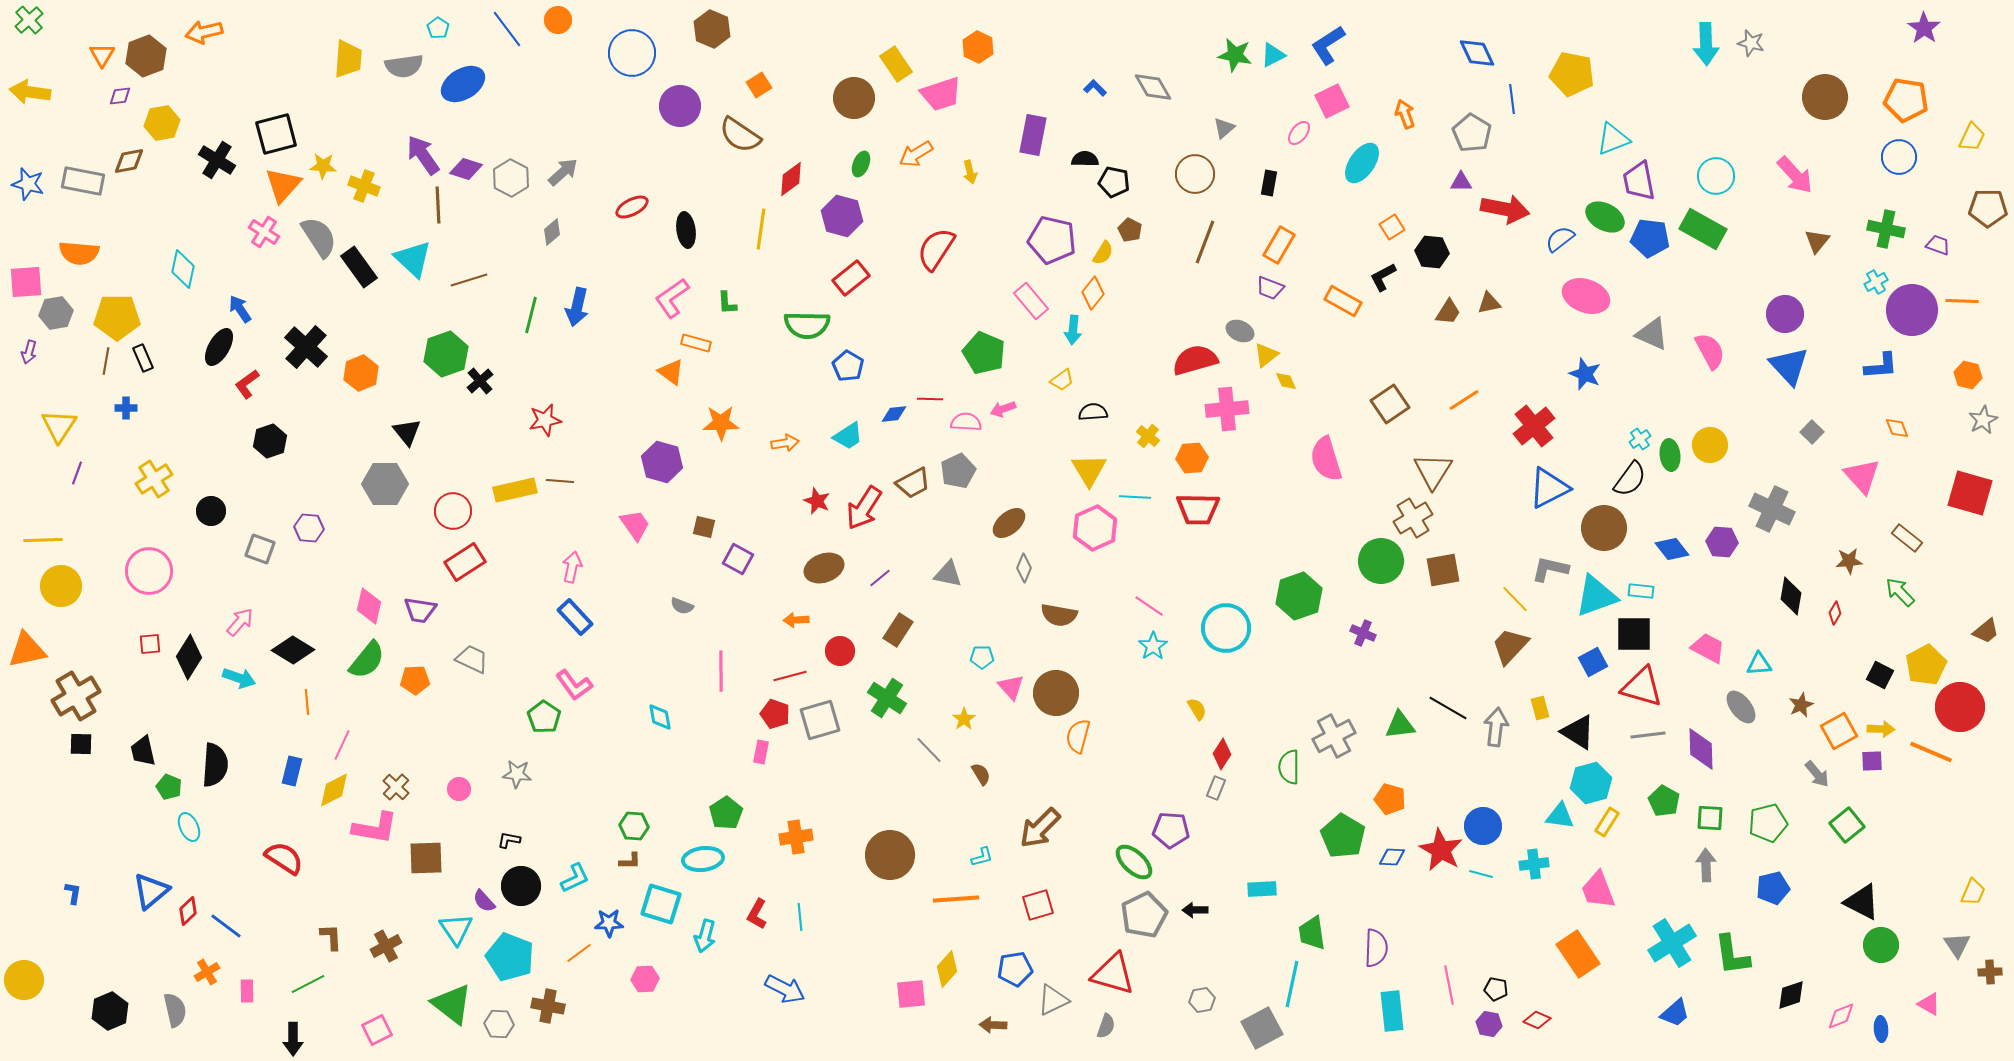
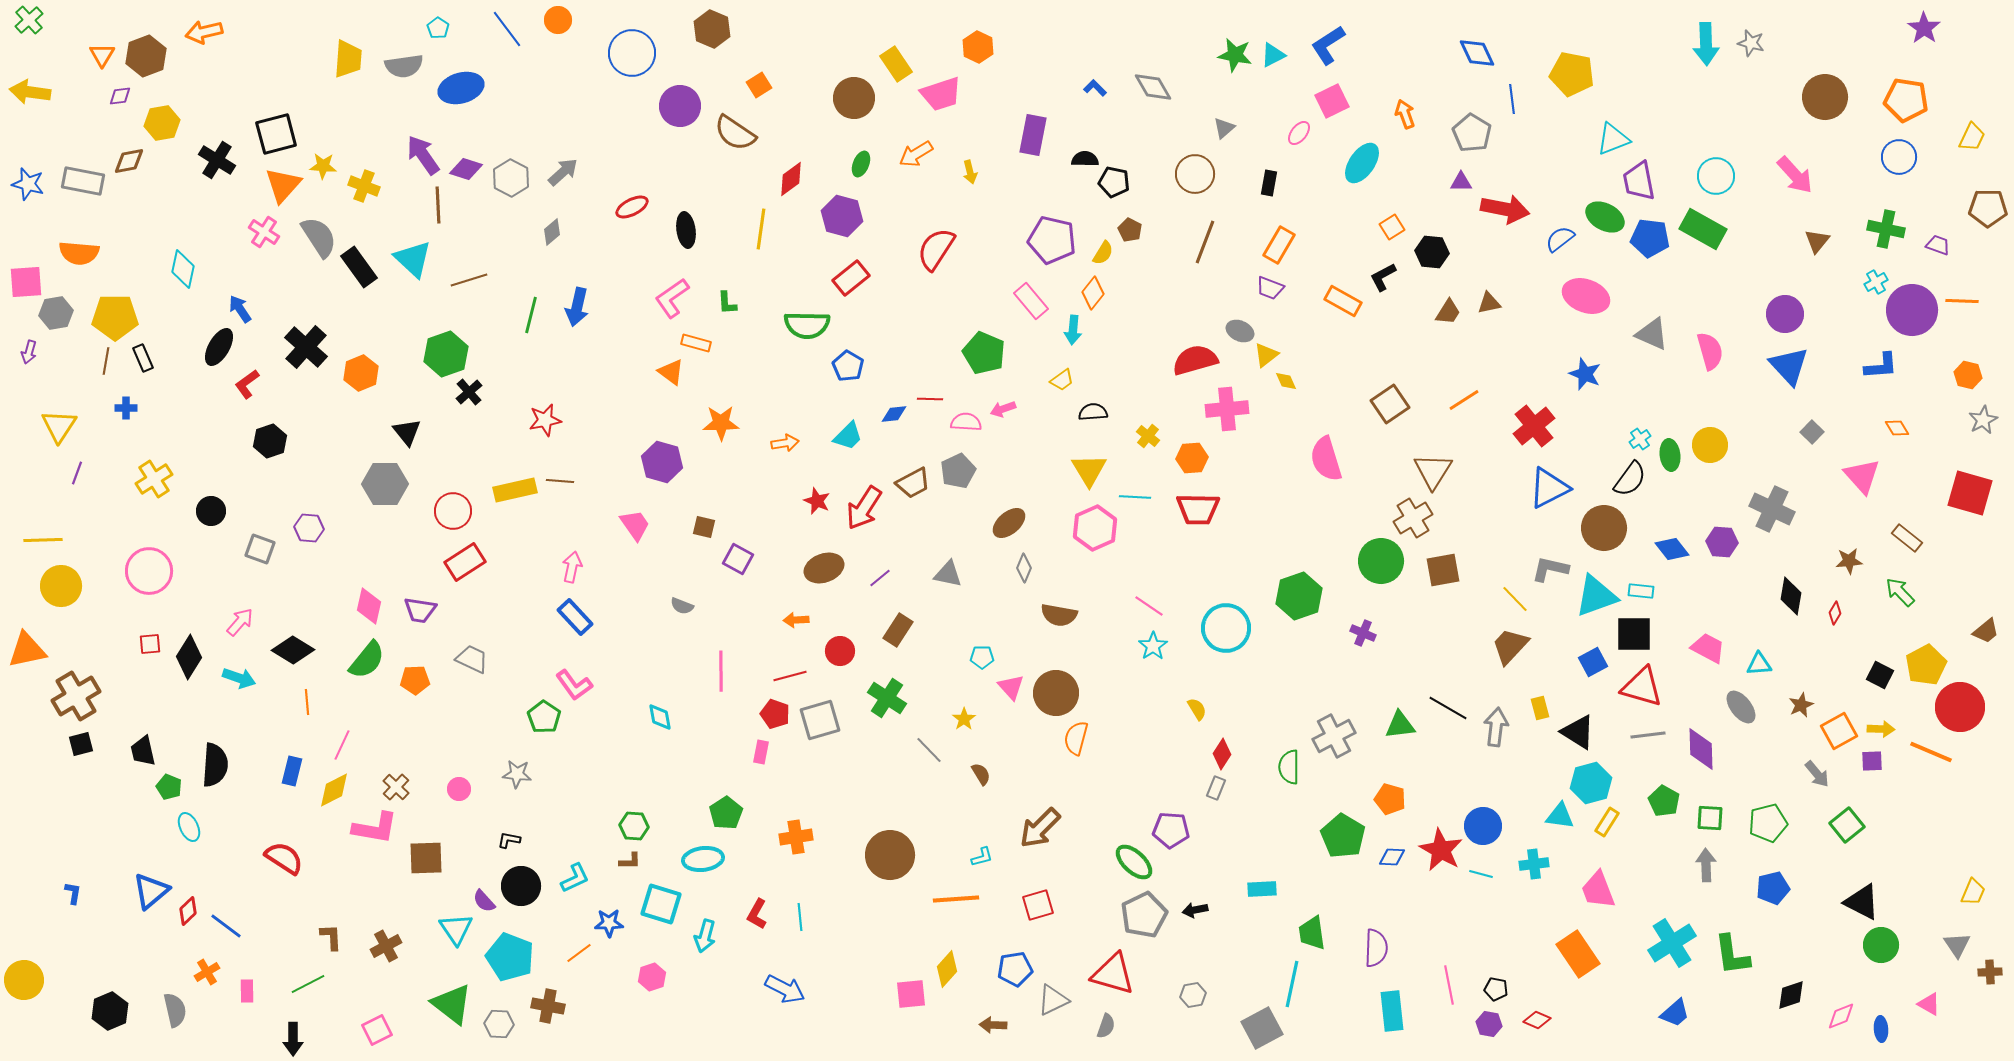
blue ellipse at (463, 84): moved 2 px left, 4 px down; rotated 15 degrees clockwise
brown semicircle at (740, 135): moved 5 px left, 2 px up
yellow pentagon at (117, 317): moved 2 px left
pink semicircle at (1710, 351): rotated 12 degrees clockwise
black cross at (480, 381): moved 11 px left, 11 px down
orange diamond at (1897, 428): rotated 10 degrees counterclockwise
cyan trapezoid at (848, 436): rotated 12 degrees counterclockwise
orange semicircle at (1078, 736): moved 2 px left, 2 px down
black square at (81, 744): rotated 15 degrees counterclockwise
black arrow at (1195, 910): rotated 10 degrees counterclockwise
pink hexagon at (645, 979): moved 7 px right, 2 px up; rotated 16 degrees counterclockwise
gray hexagon at (1202, 1000): moved 9 px left, 5 px up
